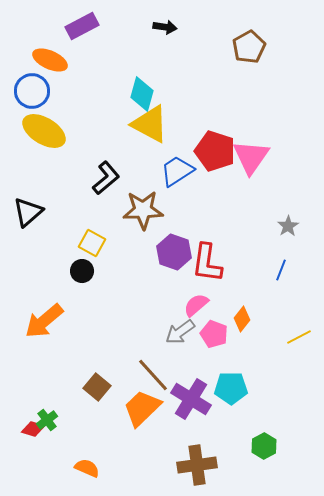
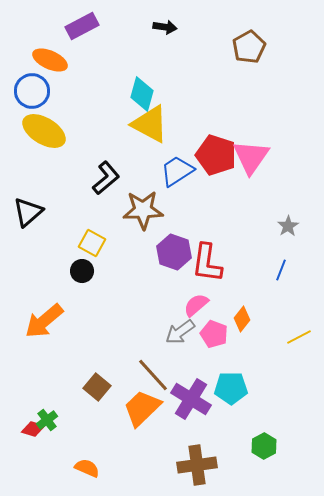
red pentagon: moved 1 px right, 4 px down
